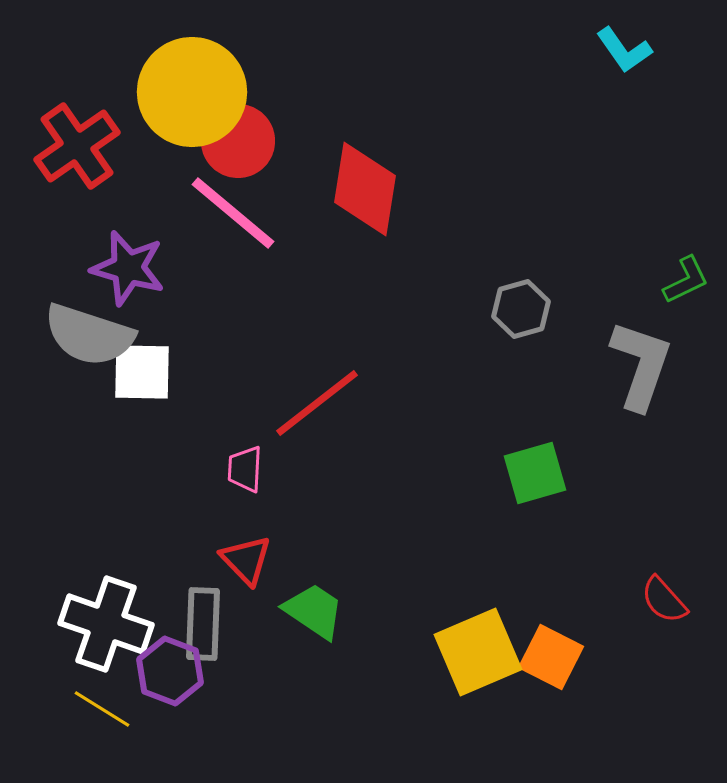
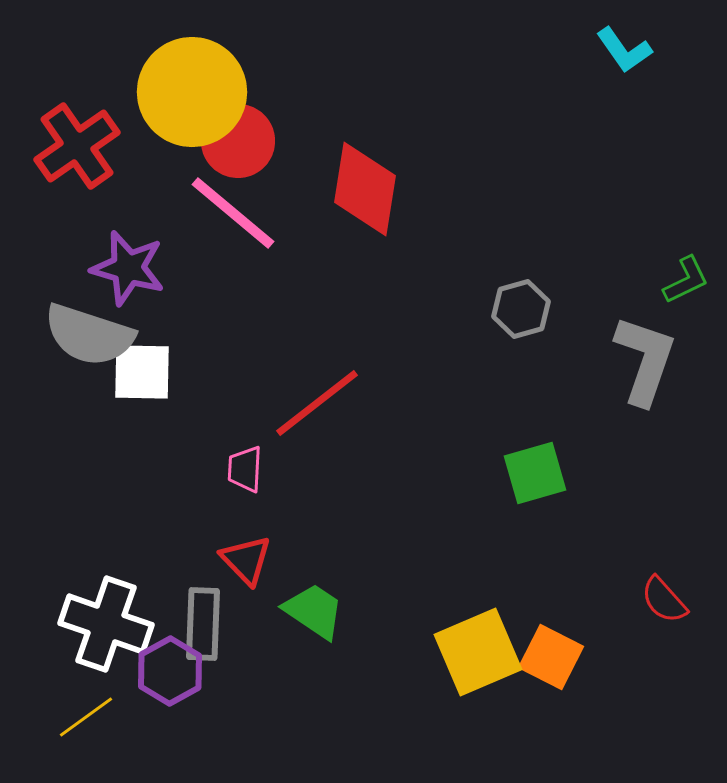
gray L-shape: moved 4 px right, 5 px up
purple hexagon: rotated 10 degrees clockwise
yellow line: moved 16 px left, 8 px down; rotated 68 degrees counterclockwise
